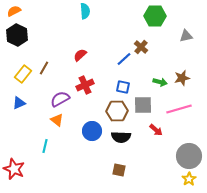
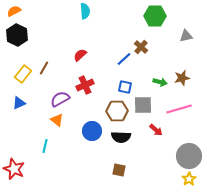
blue square: moved 2 px right
